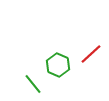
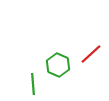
green line: rotated 35 degrees clockwise
